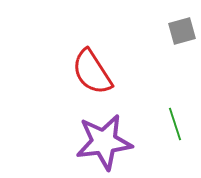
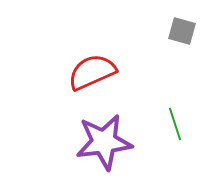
gray square: rotated 32 degrees clockwise
red semicircle: rotated 99 degrees clockwise
